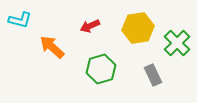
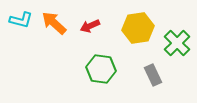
cyan L-shape: moved 1 px right
orange arrow: moved 2 px right, 24 px up
green hexagon: rotated 24 degrees clockwise
